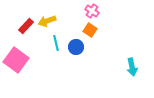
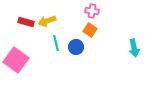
pink cross: rotated 24 degrees counterclockwise
red rectangle: moved 4 px up; rotated 63 degrees clockwise
cyan arrow: moved 2 px right, 19 px up
